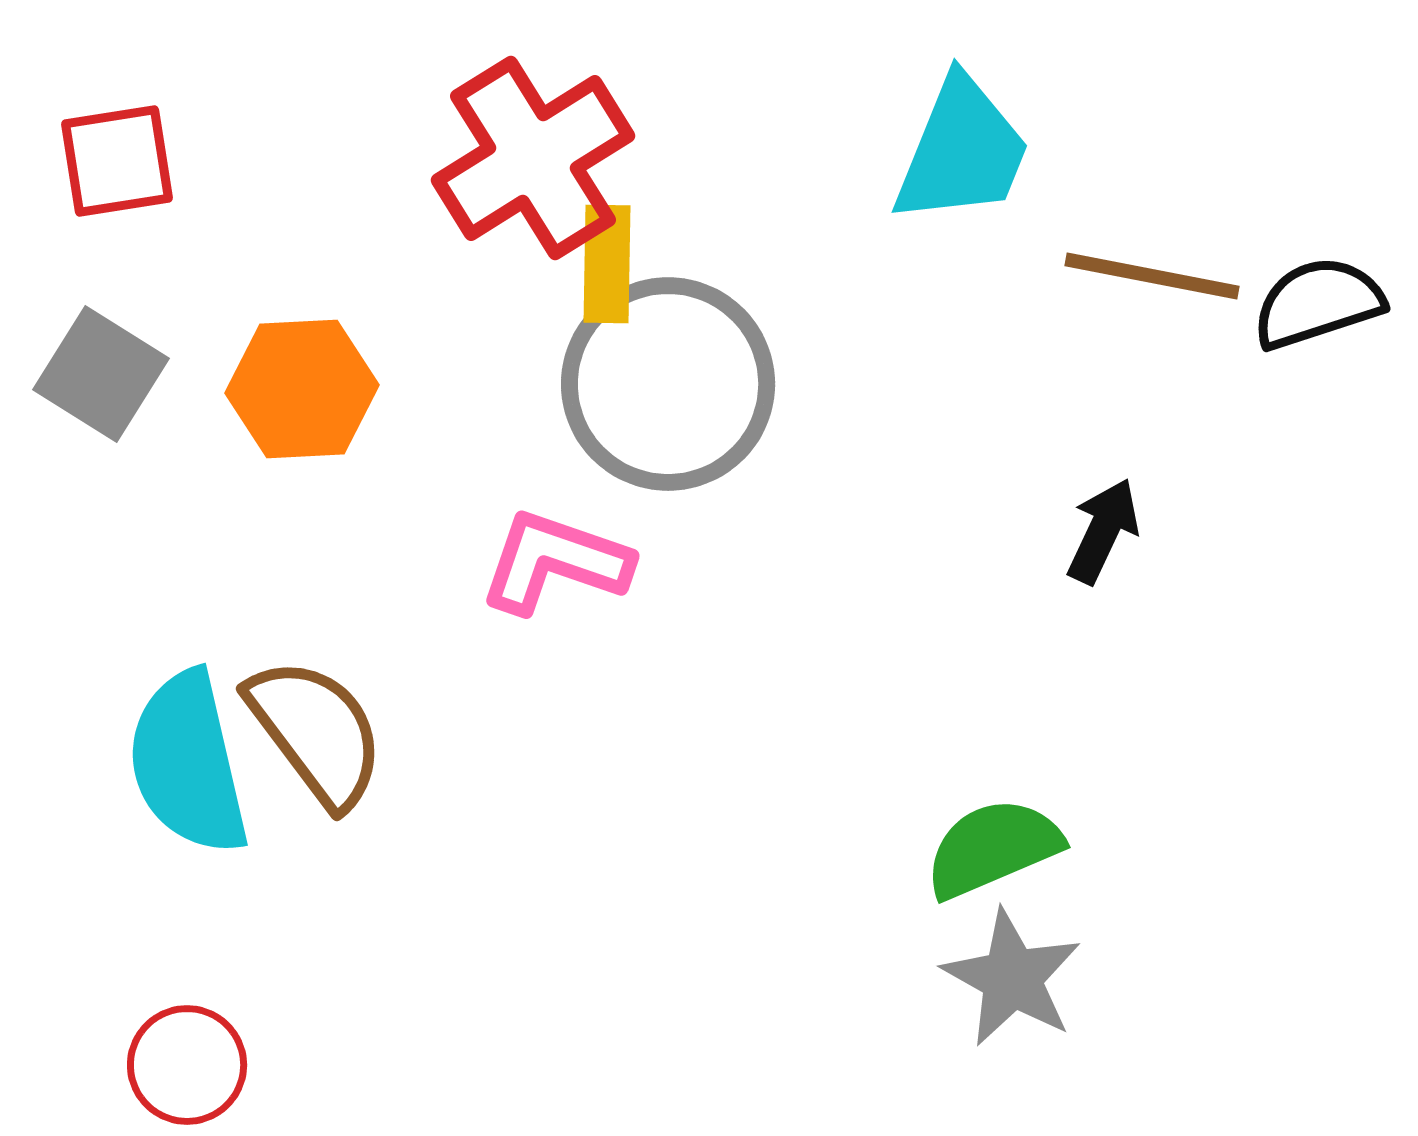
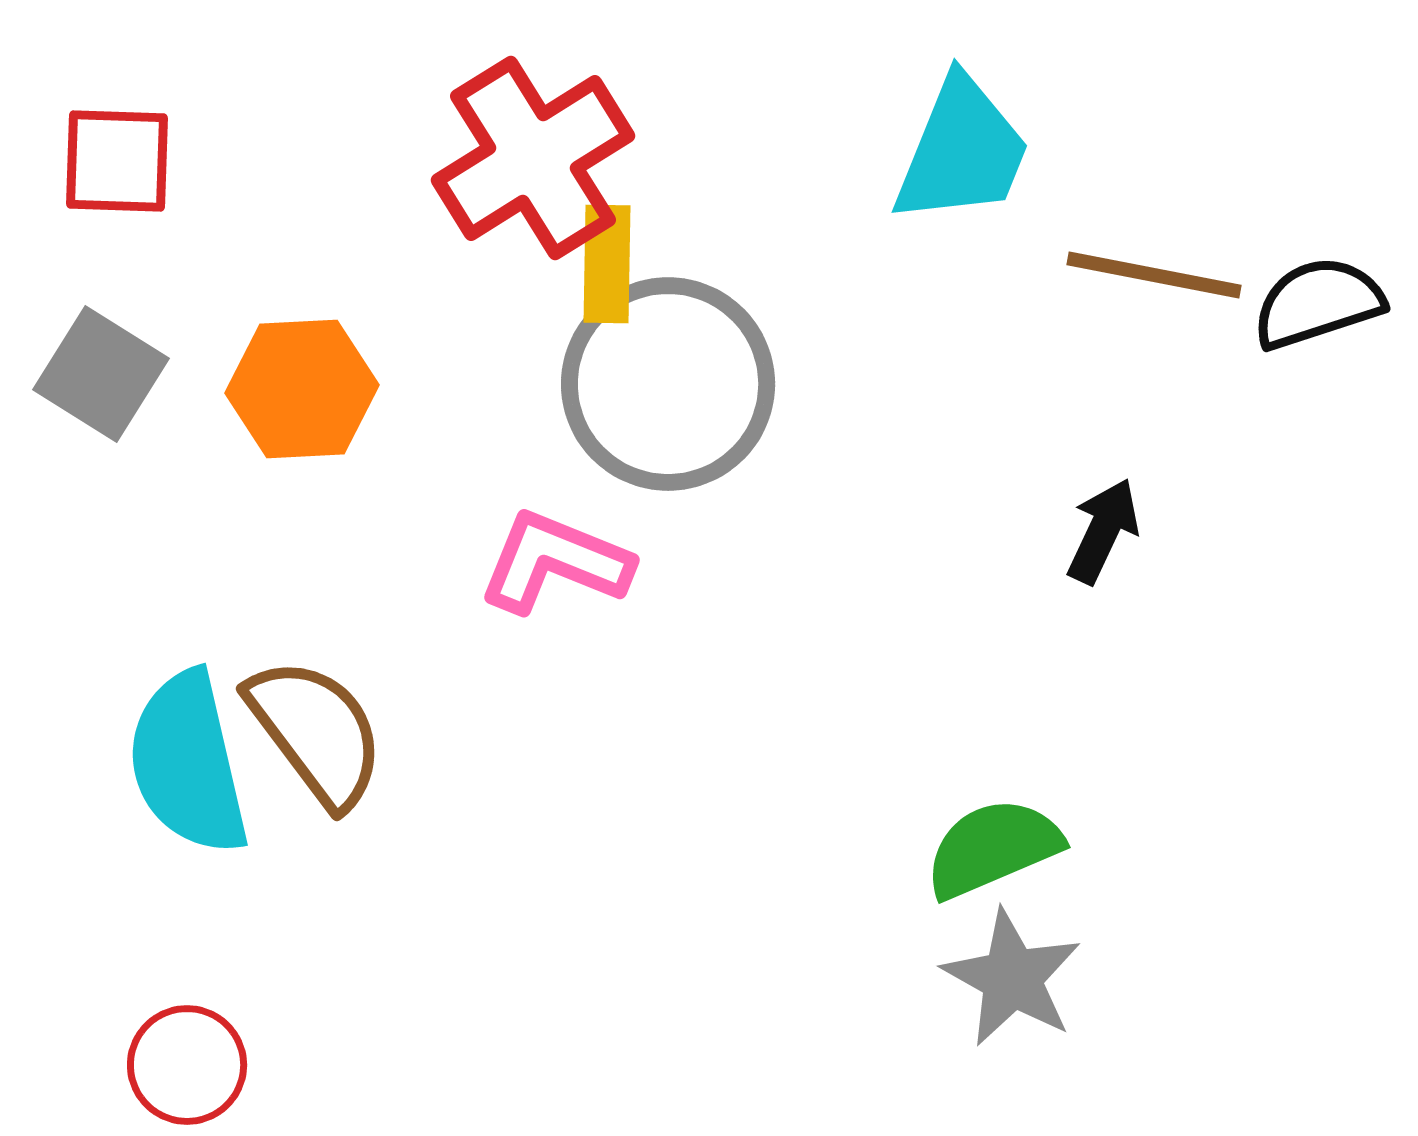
red square: rotated 11 degrees clockwise
brown line: moved 2 px right, 1 px up
pink L-shape: rotated 3 degrees clockwise
